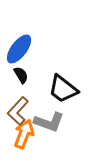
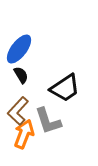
black trapezoid: moved 2 px right, 1 px up; rotated 72 degrees counterclockwise
gray L-shape: moved 1 px left, 1 px up; rotated 52 degrees clockwise
